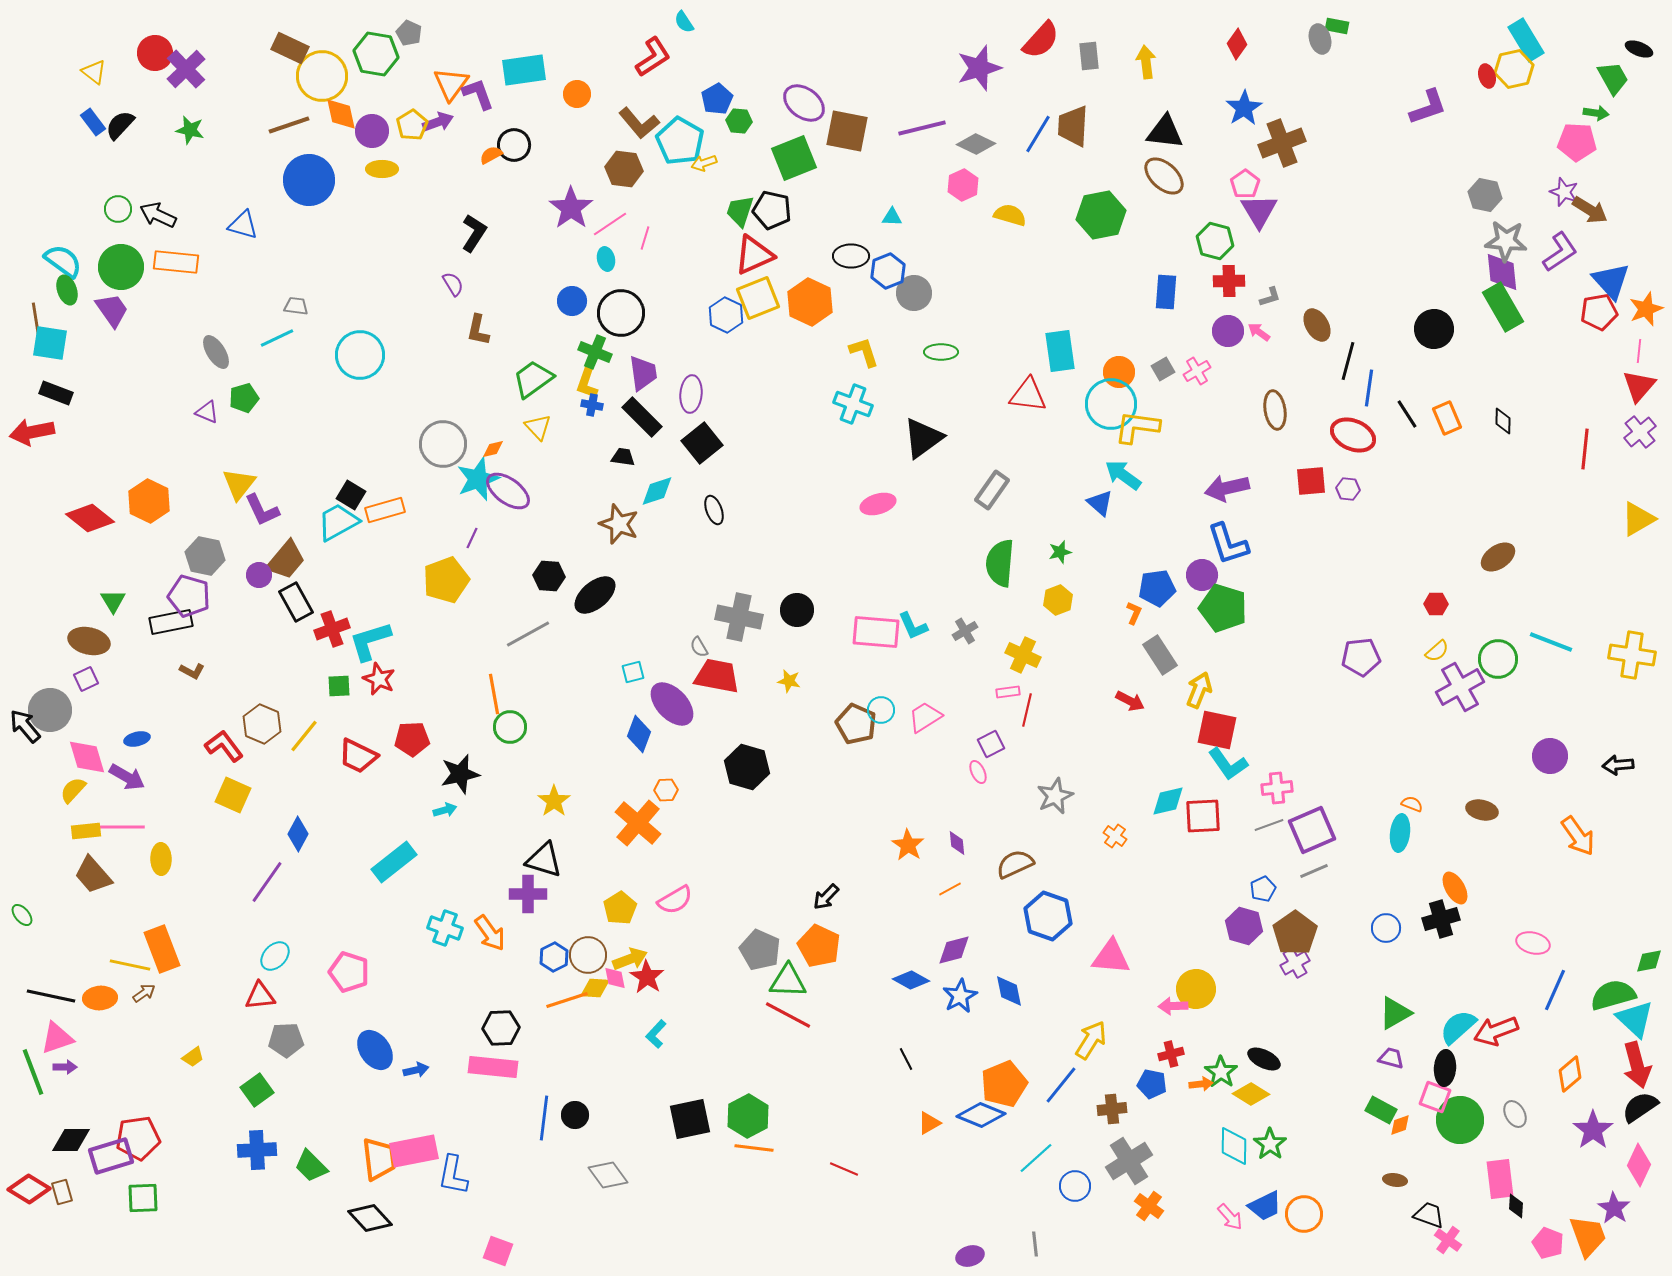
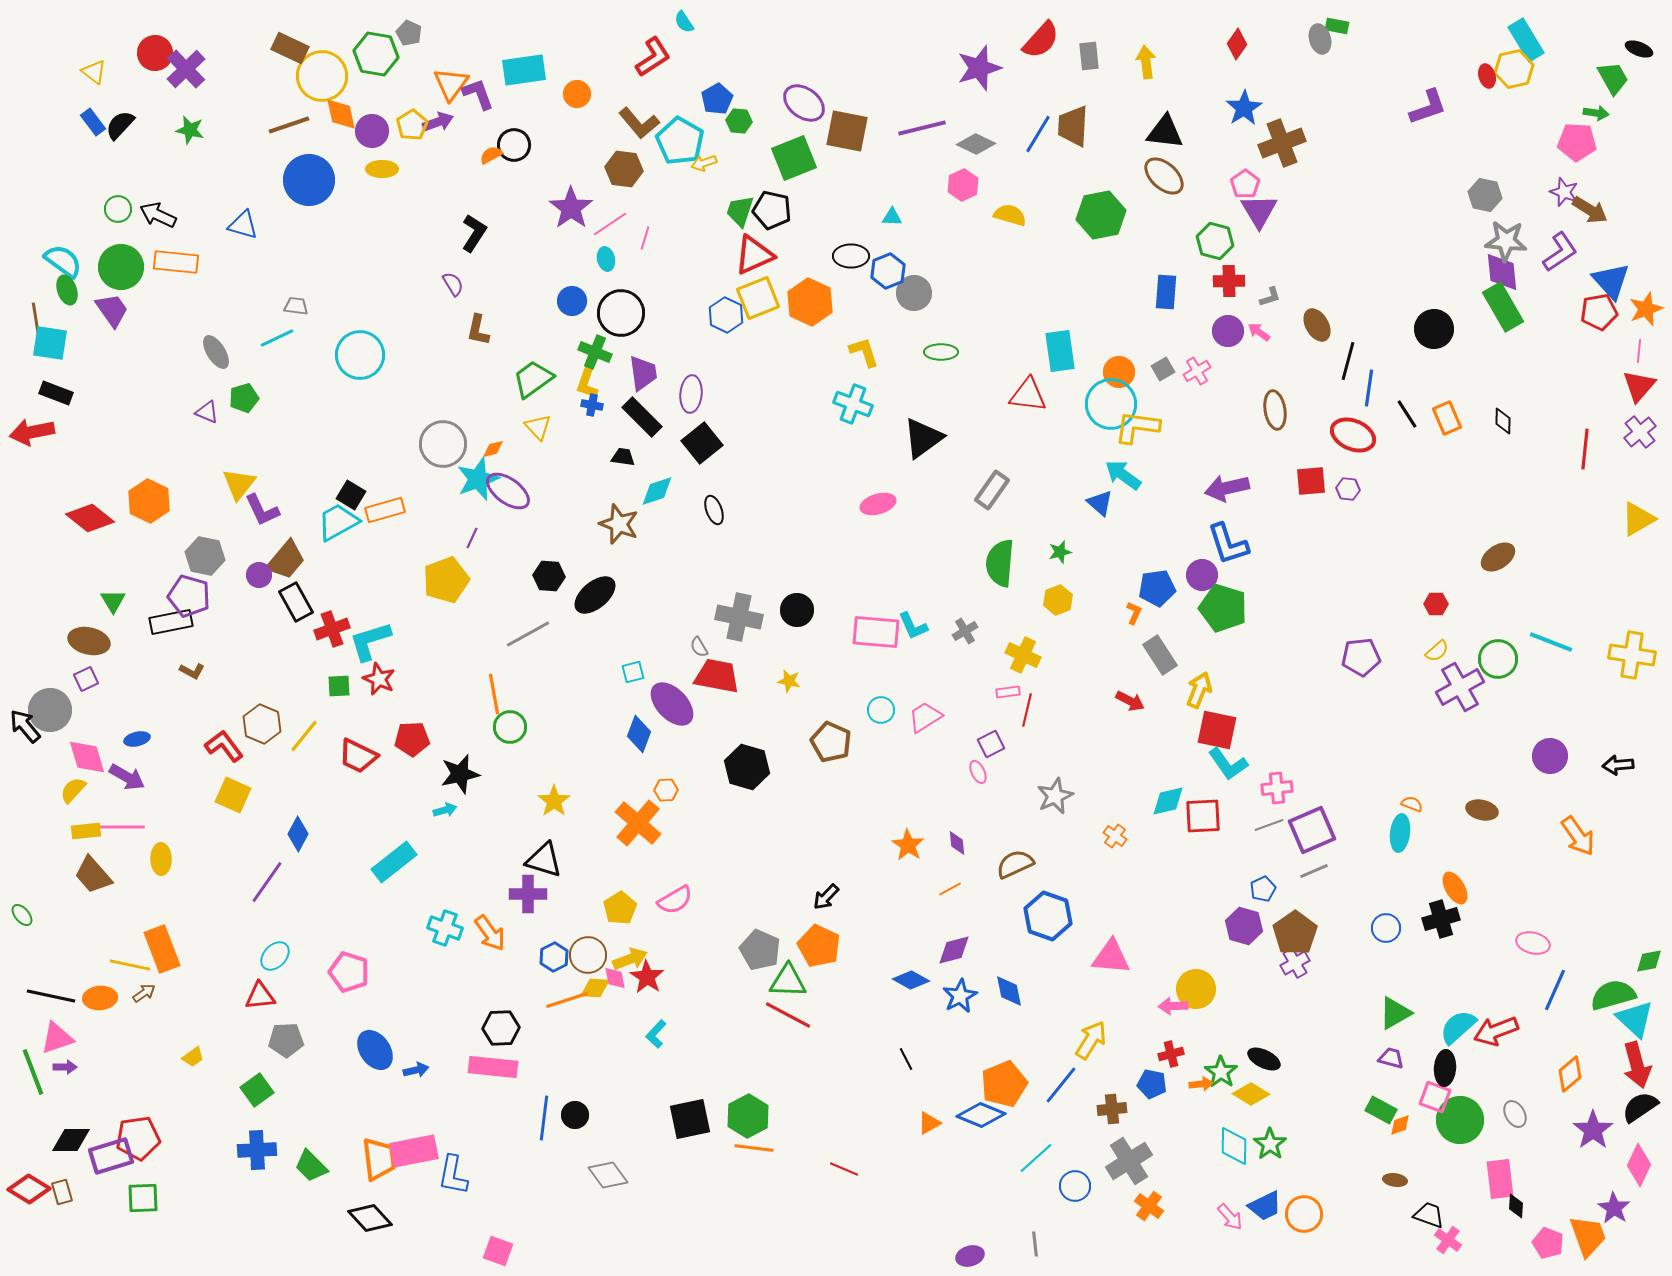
brown pentagon at (856, 724): moved 25 px left, 18 px down
